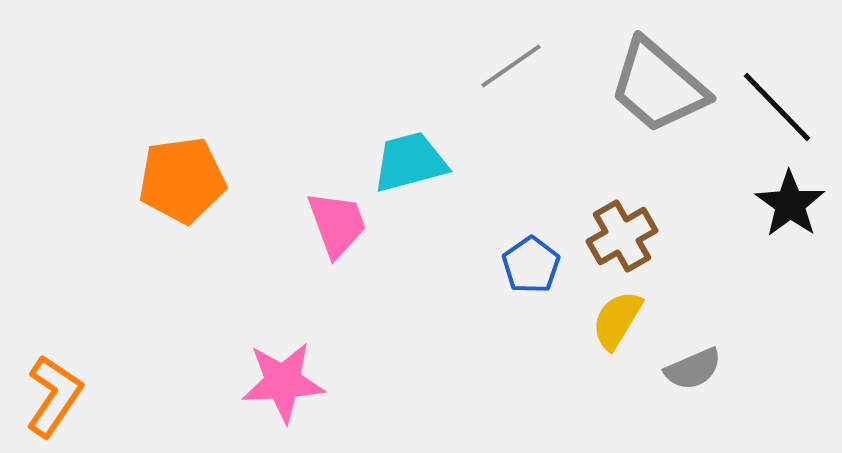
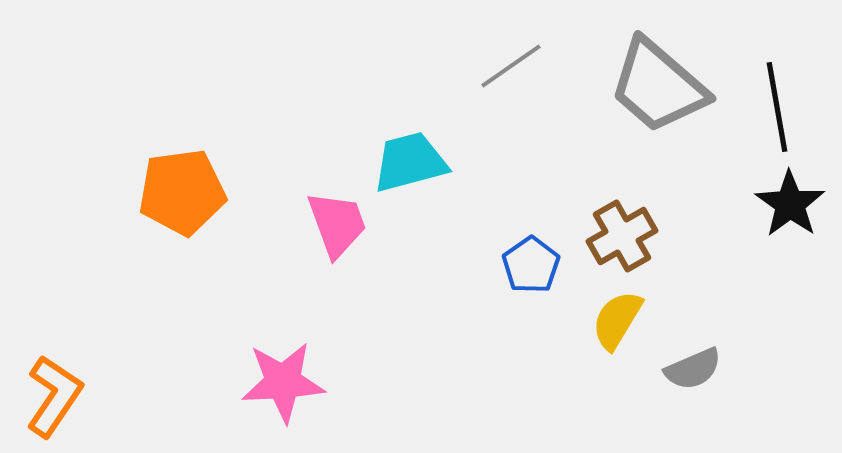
black line: rotated 34 degrees clockwise
orange pentagon: moved 12 px down
